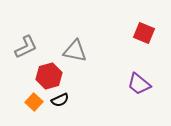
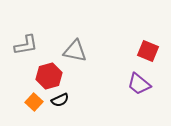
red square: moved 4 px right, 18 px down
gray L-shape: moved 2 px up; rotated 15 degrees clockwise
